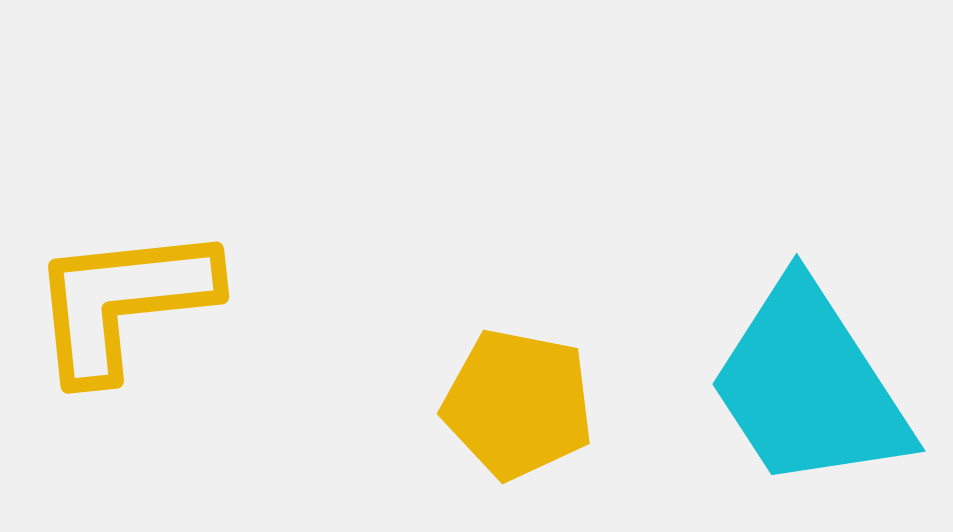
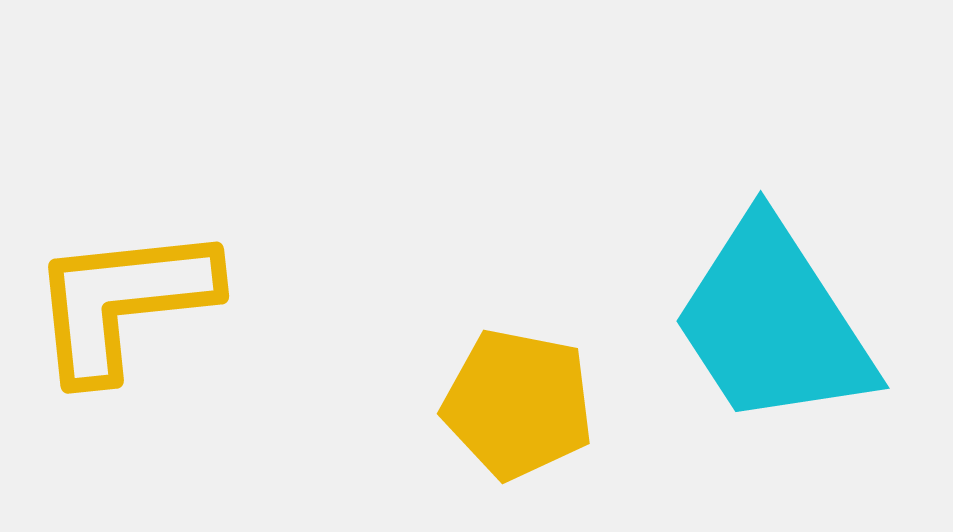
cyan trapezoid: moved 36 px left, 63 px up
